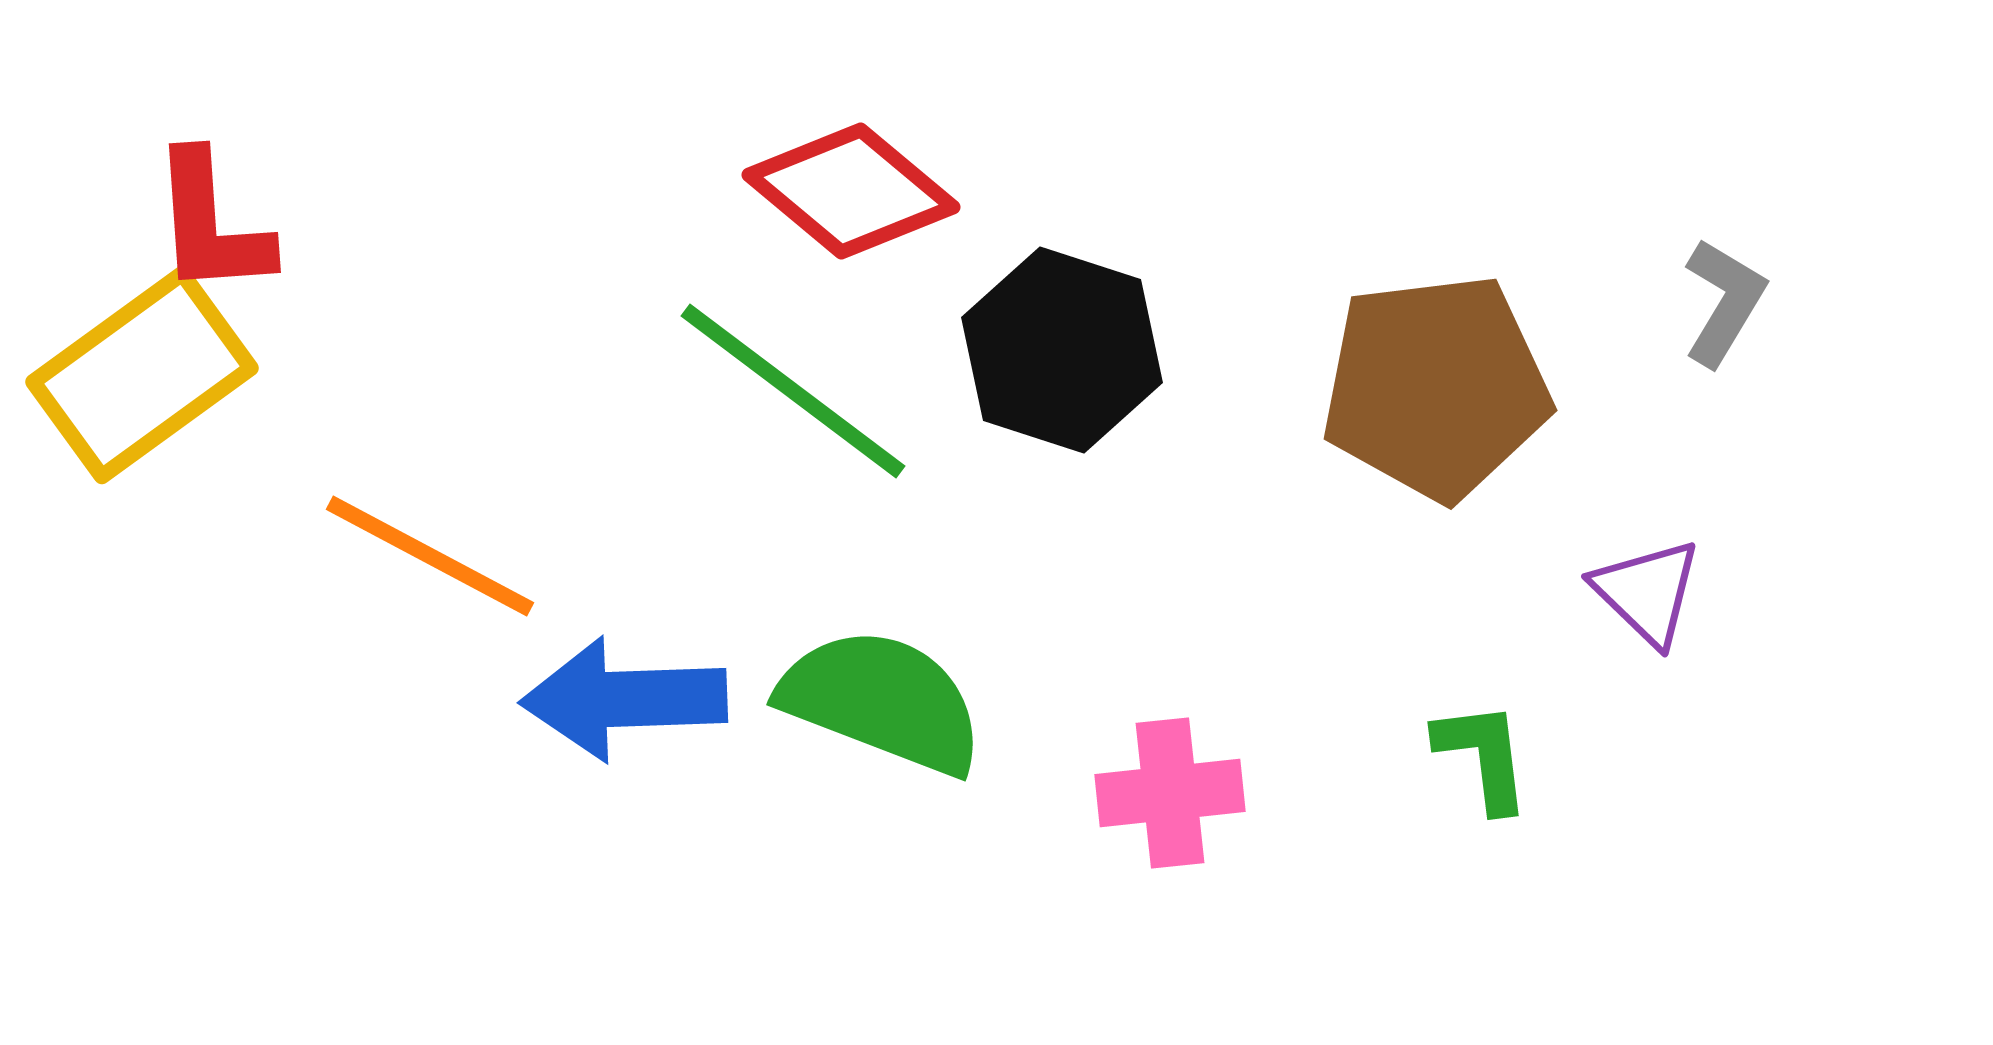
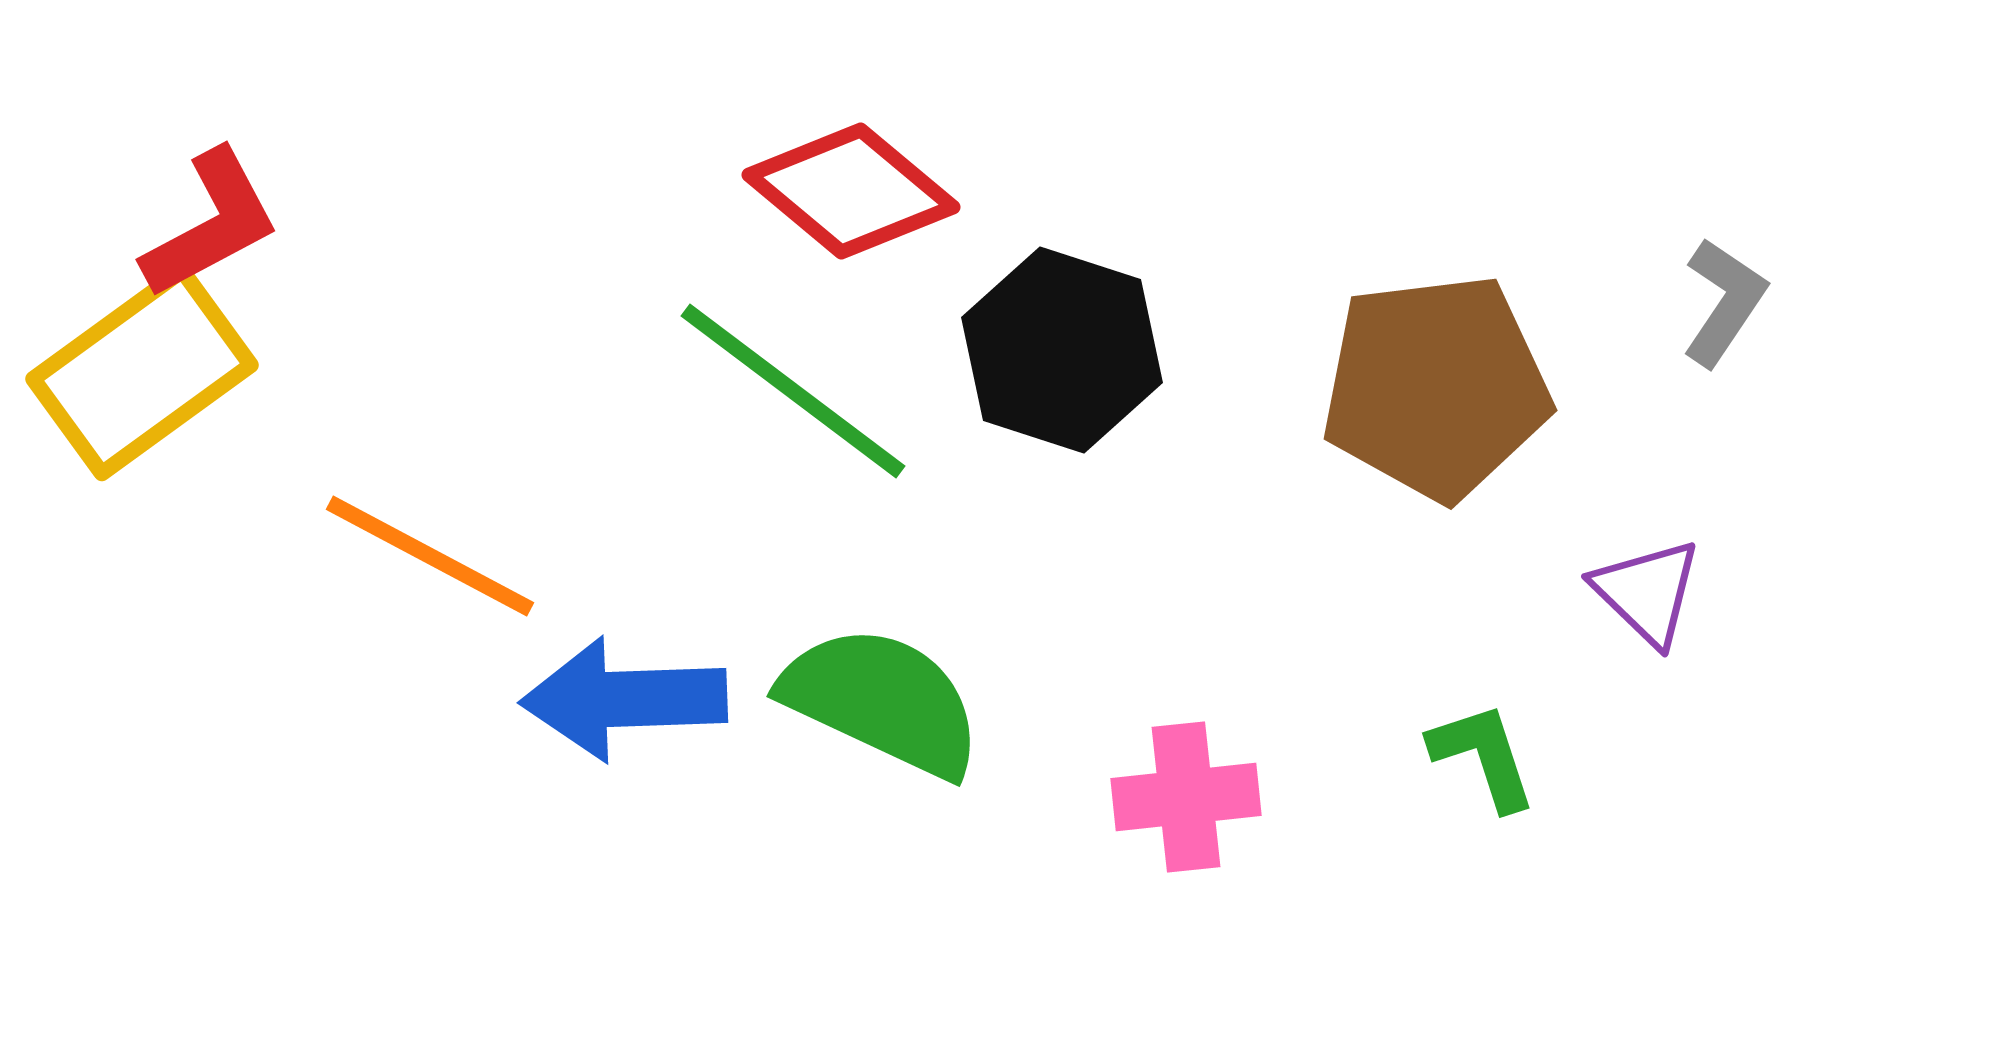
red L-shape: rotated 114 degrees counterclockwise
gray L-shape: rotated 3 degrees clockwise
yellow rectangle: moved 3 px up
green semicircle: rotated 4 degrees clockwise
green L-shape: rotated 11 degrees counterclockwise
pink cross: moved 16 px right, 4 px down
